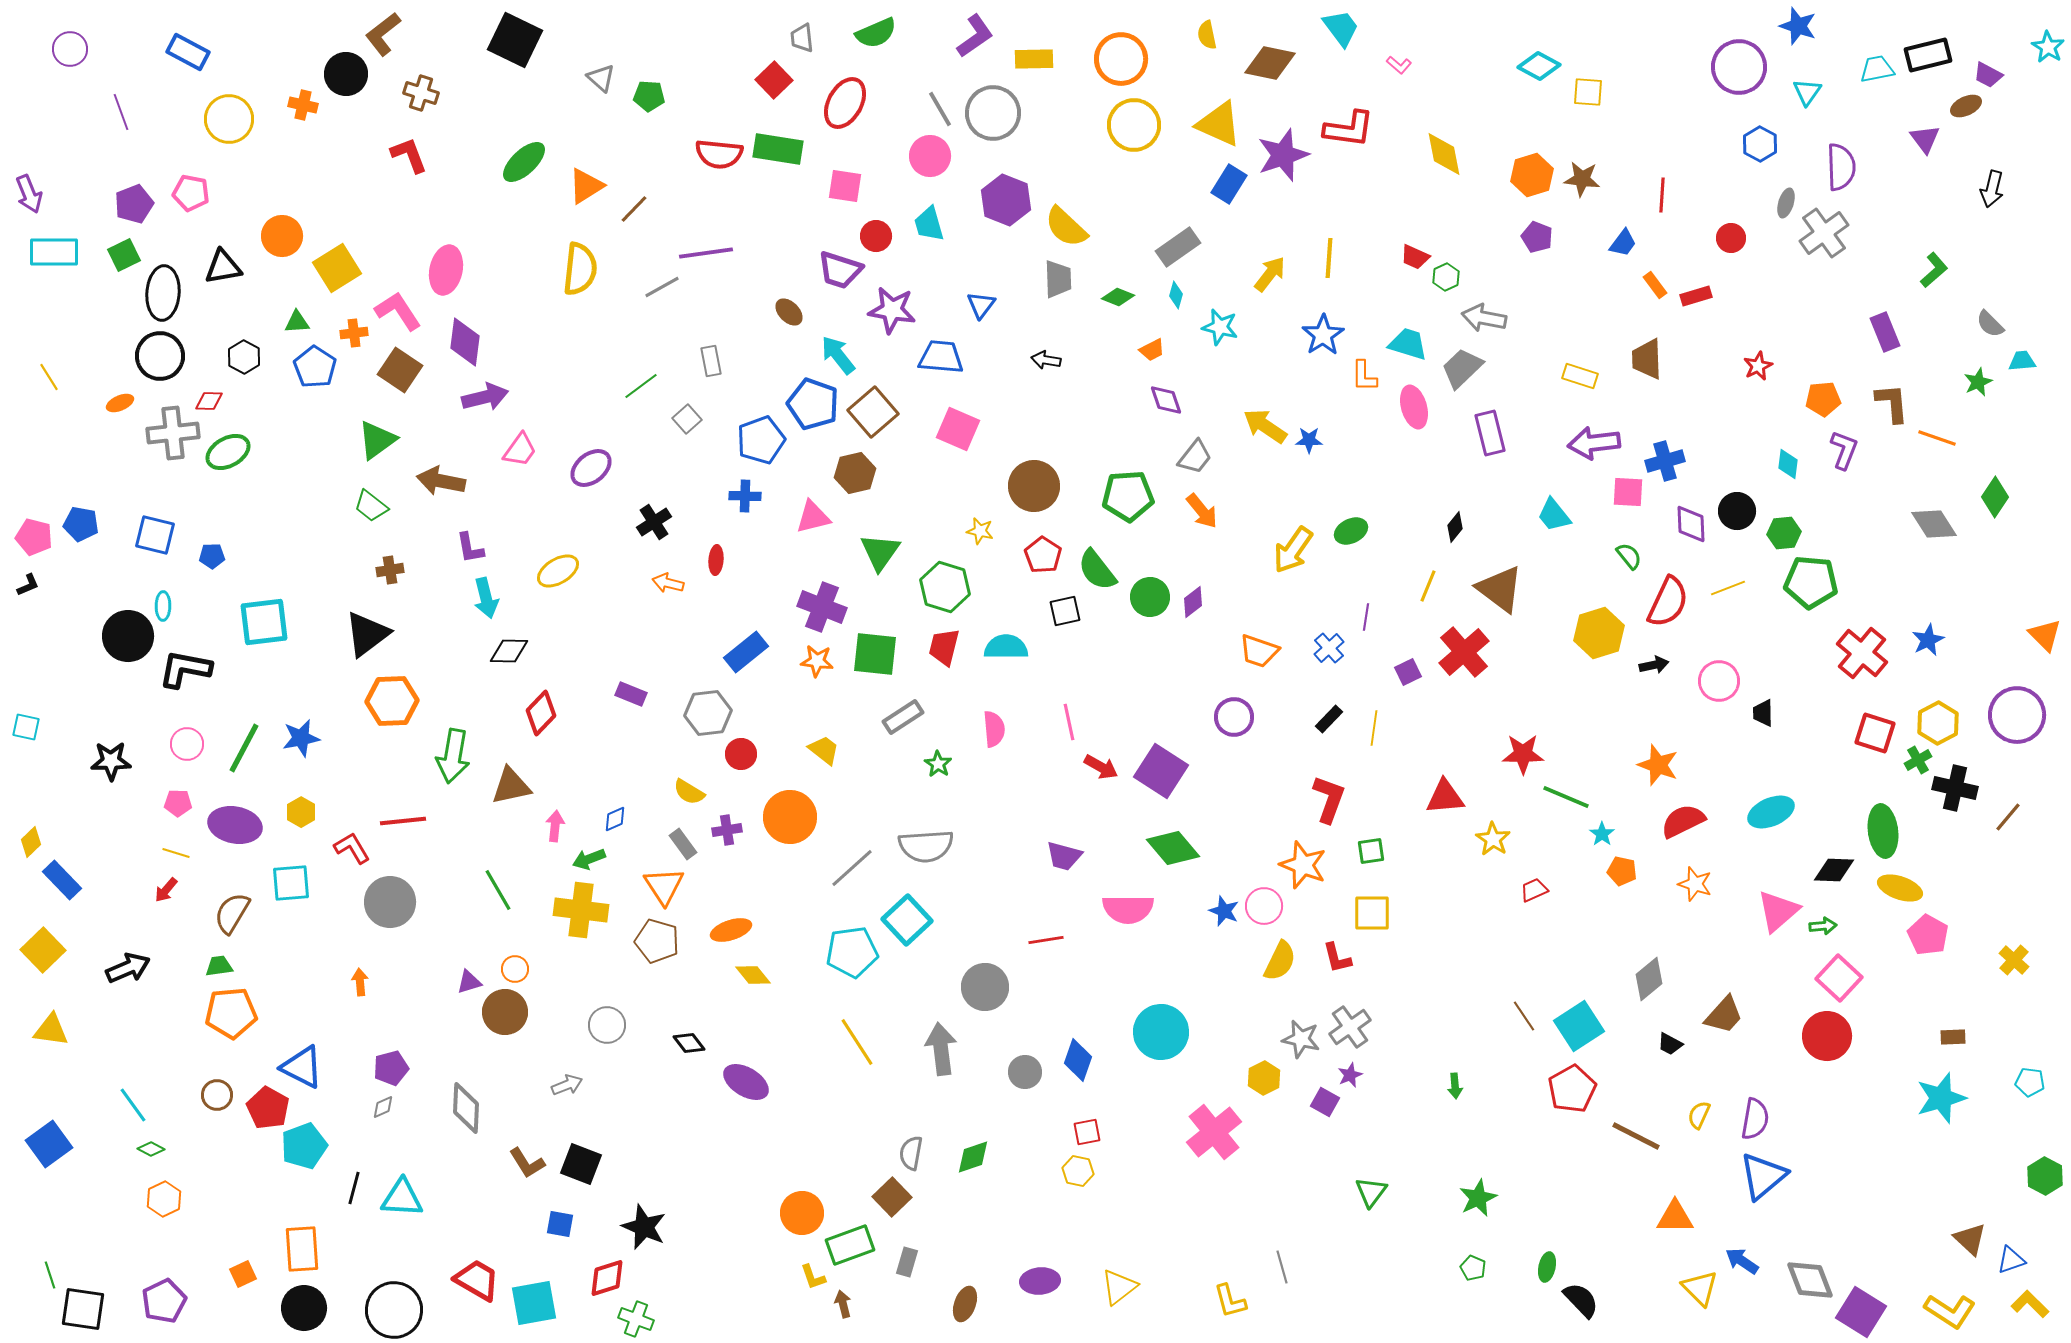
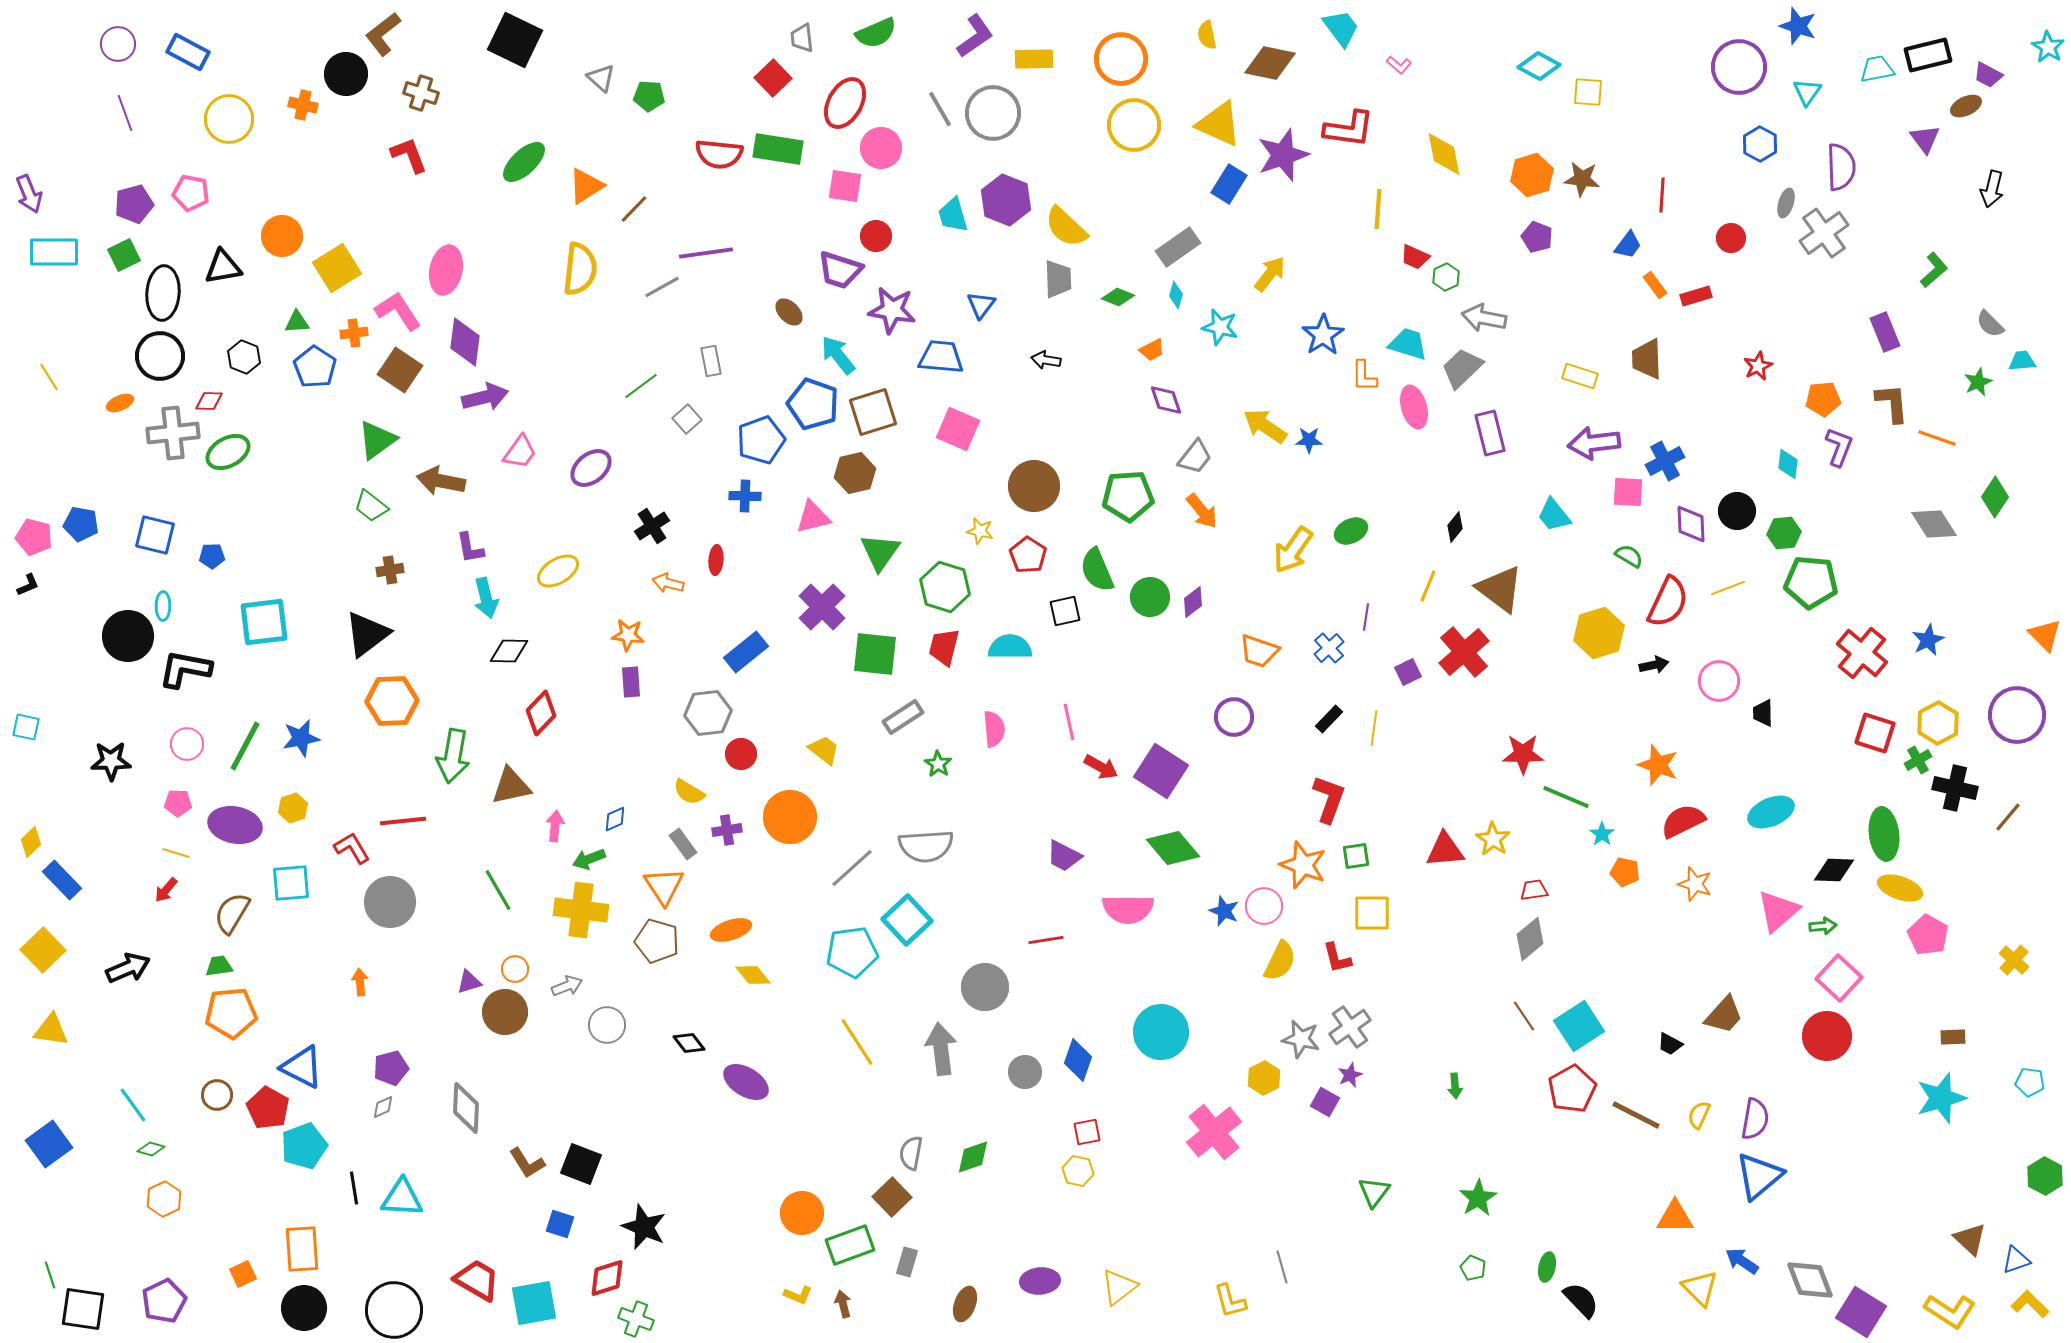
purple circle at (70, 49): moved 48 px right, 5 px up
red square at (774, 80): moved 1 px left, 2 px up
purple line at (121, 112): moved 4 px right, 1 px down
pink circle at (930, 156): moved 49 px left, 8 px up
purple pentagon at (134, 204): rotated 6 degrees clockwise
cyan trapezoid at (929, 224): moved 24 px right, 9 px up
blue trapezoid at (1623, 243): moved 5 px right, 2 px down
yellow line at (1329, 258): moved 49 px right, 49 px up
black hexagon at (244, 357): rotated 8 degrees counterclockwise
brown square at (873, 412): rotated 24 degrees clockwise
pink trapezoid at (520, 450): moved 2 px down
purple L-shape at (1844, 450): moved 5 px left, 3 px up
blue cross at (1665, 461): rotated 12 degrees counterclockwise
black cross at (654, 522): moved 2 px left, 4 px down
red pentagon at (1043, 555): moved 15 px left
green semicircle at (1629, 556): rotated 20 degrees counterclockwise
green semicircle at (1097, 570): rotated 15 degrees clockwise
purple cross at (822, 607): rotated 24 degrees clockwise
cyan semicircle at (1006, 647): moved 4 px right
orange star at (817, 661): moved 189 px left, 26 px up
purple rectangle at (631, 694): moved 12 px up; rotated 64 degrees clockwise
green line at (244, 748): moved 1 px right, 2 px up
red triangle at (1445, 797): moved 53 px down
yellow hexagon at (301, 812): moved 8 px left, 4 px up; rotated 12 degrees clockwise
green ellipse at (1883, 831): moved 1 px right, 3 px down
green square at (1371, 851): moved 15 px left, 5 px down
purple trapezoid at (1064, 856): rotated 12 degrees clockwise
orange pentagon at (1622, 871): moved 3 px right, 1 px down
red trapezoid at (1534, 890): rotated 16 degrees clockwise
gray diamond at (1649, 979): moved 119 px left, 40 px up
gray arrow at (567, 1085): moved 99 px up
brown line at (1636, 1136): moved 21 px up
green diamond at (151, 1149): rotated 12 degrees counterclockwise
blue triangle at (1763, 1176): moved 4 px left
black line at (354, 1188): rotated 24 degrees counterclockwise
green triangle at (1371, 1192): moved 3 px right
green star at (1478, 1198): rotated 6 degrees counterclockwise
blue square at (560, 1224): rotated 8 degrees clockwise
blue triangle at (2011, 1260): moved 5 px right
yellow L-shape at (813, 1277): moved 15 px left, 18 px down; rotated 48 degrees counterclockwise
